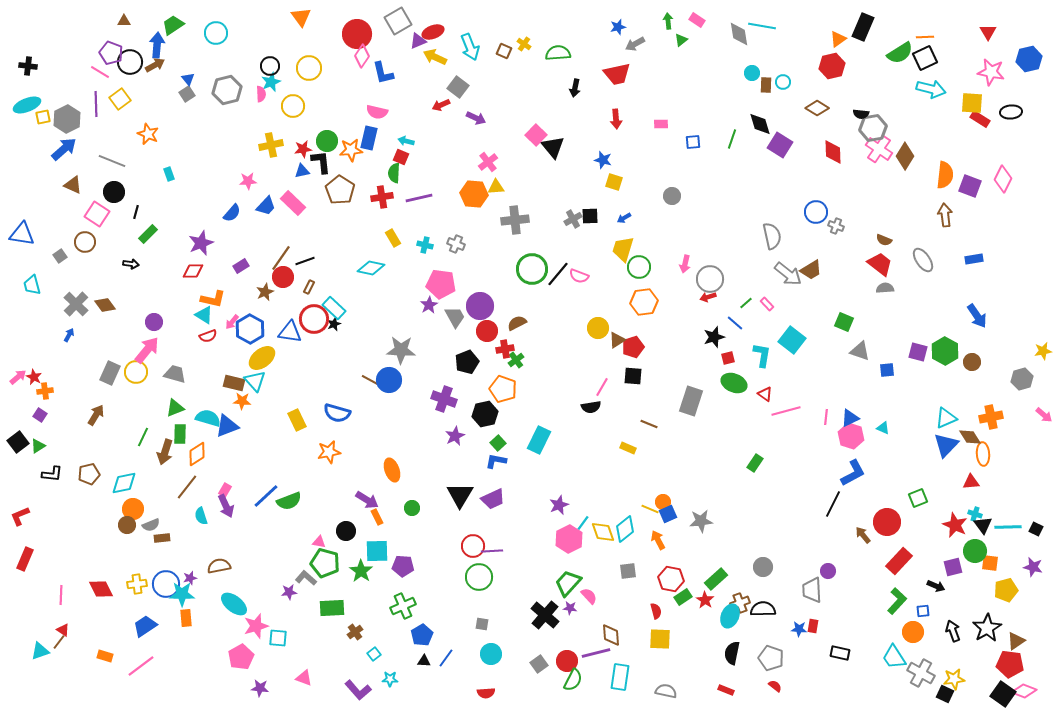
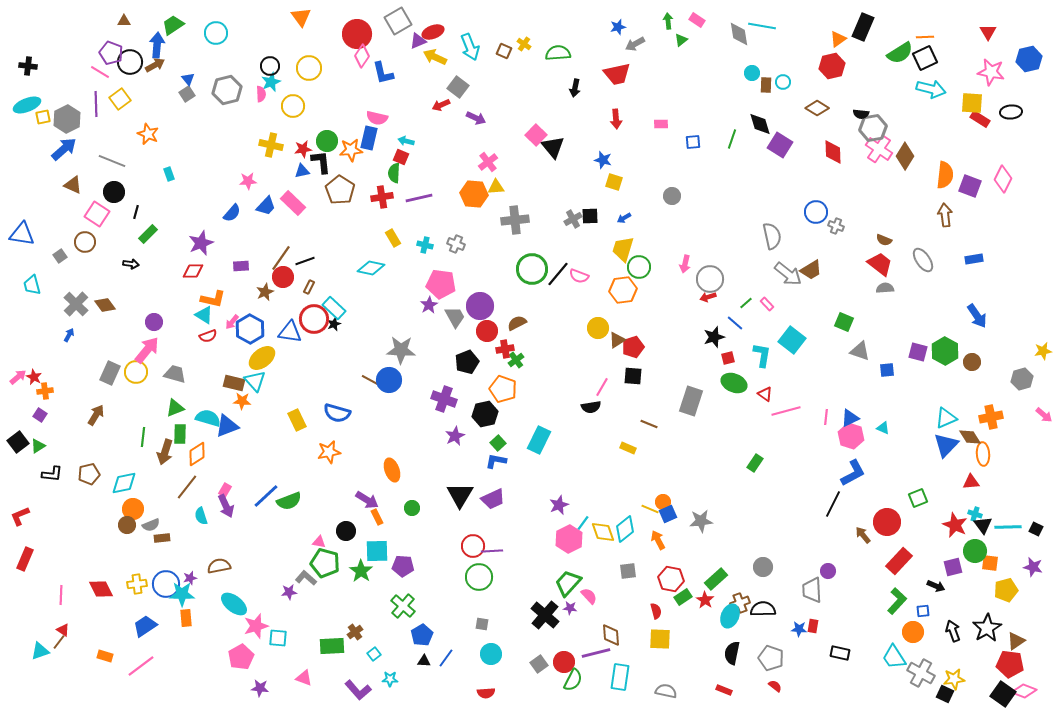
pink semicircle at (377, 112): moved 6 px down
yellow cross at (271, 145): rotated 25 degrees clockwise
purple rectangle at (241, 266): rotated 28 degrees clockwise
orange hexagon at (644, 302): moved 21 px left, 12 px up
green line at (143, 437): rotated 18 degrees counterclockwise
green cross at (403, 606): rotated 25 degrees counterclockwise
green rectangle at (332, 608): moved 38 px down
red circle at (567, 661): moved 3 px left, 1 px down
red rectangle at (726, 690): moved 2 px left
